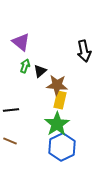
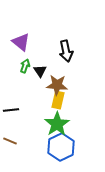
black arrow: moved 18 px left
black triangle: rotated 24 degrees counterclockwise
yellow rectangle: moved 2 px left
blue hexagon: moved 1 px left
